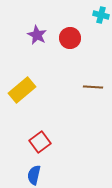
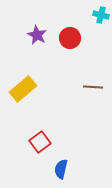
yellow rectangle: moved 1 px right, 1 px up
blue semicircle: moved 27 px right, 6 px up
